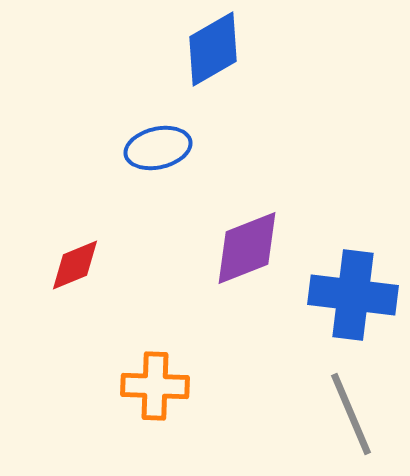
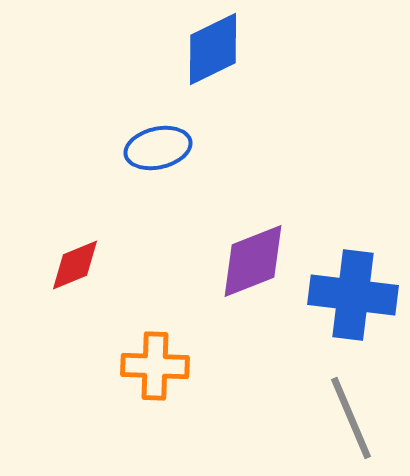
blue diamond: rotated 4 degrees clockwise
purple diamond: moved 6 px right, 13 px down
orange cross: moved 20 px up
gray line: moved 4 px down
